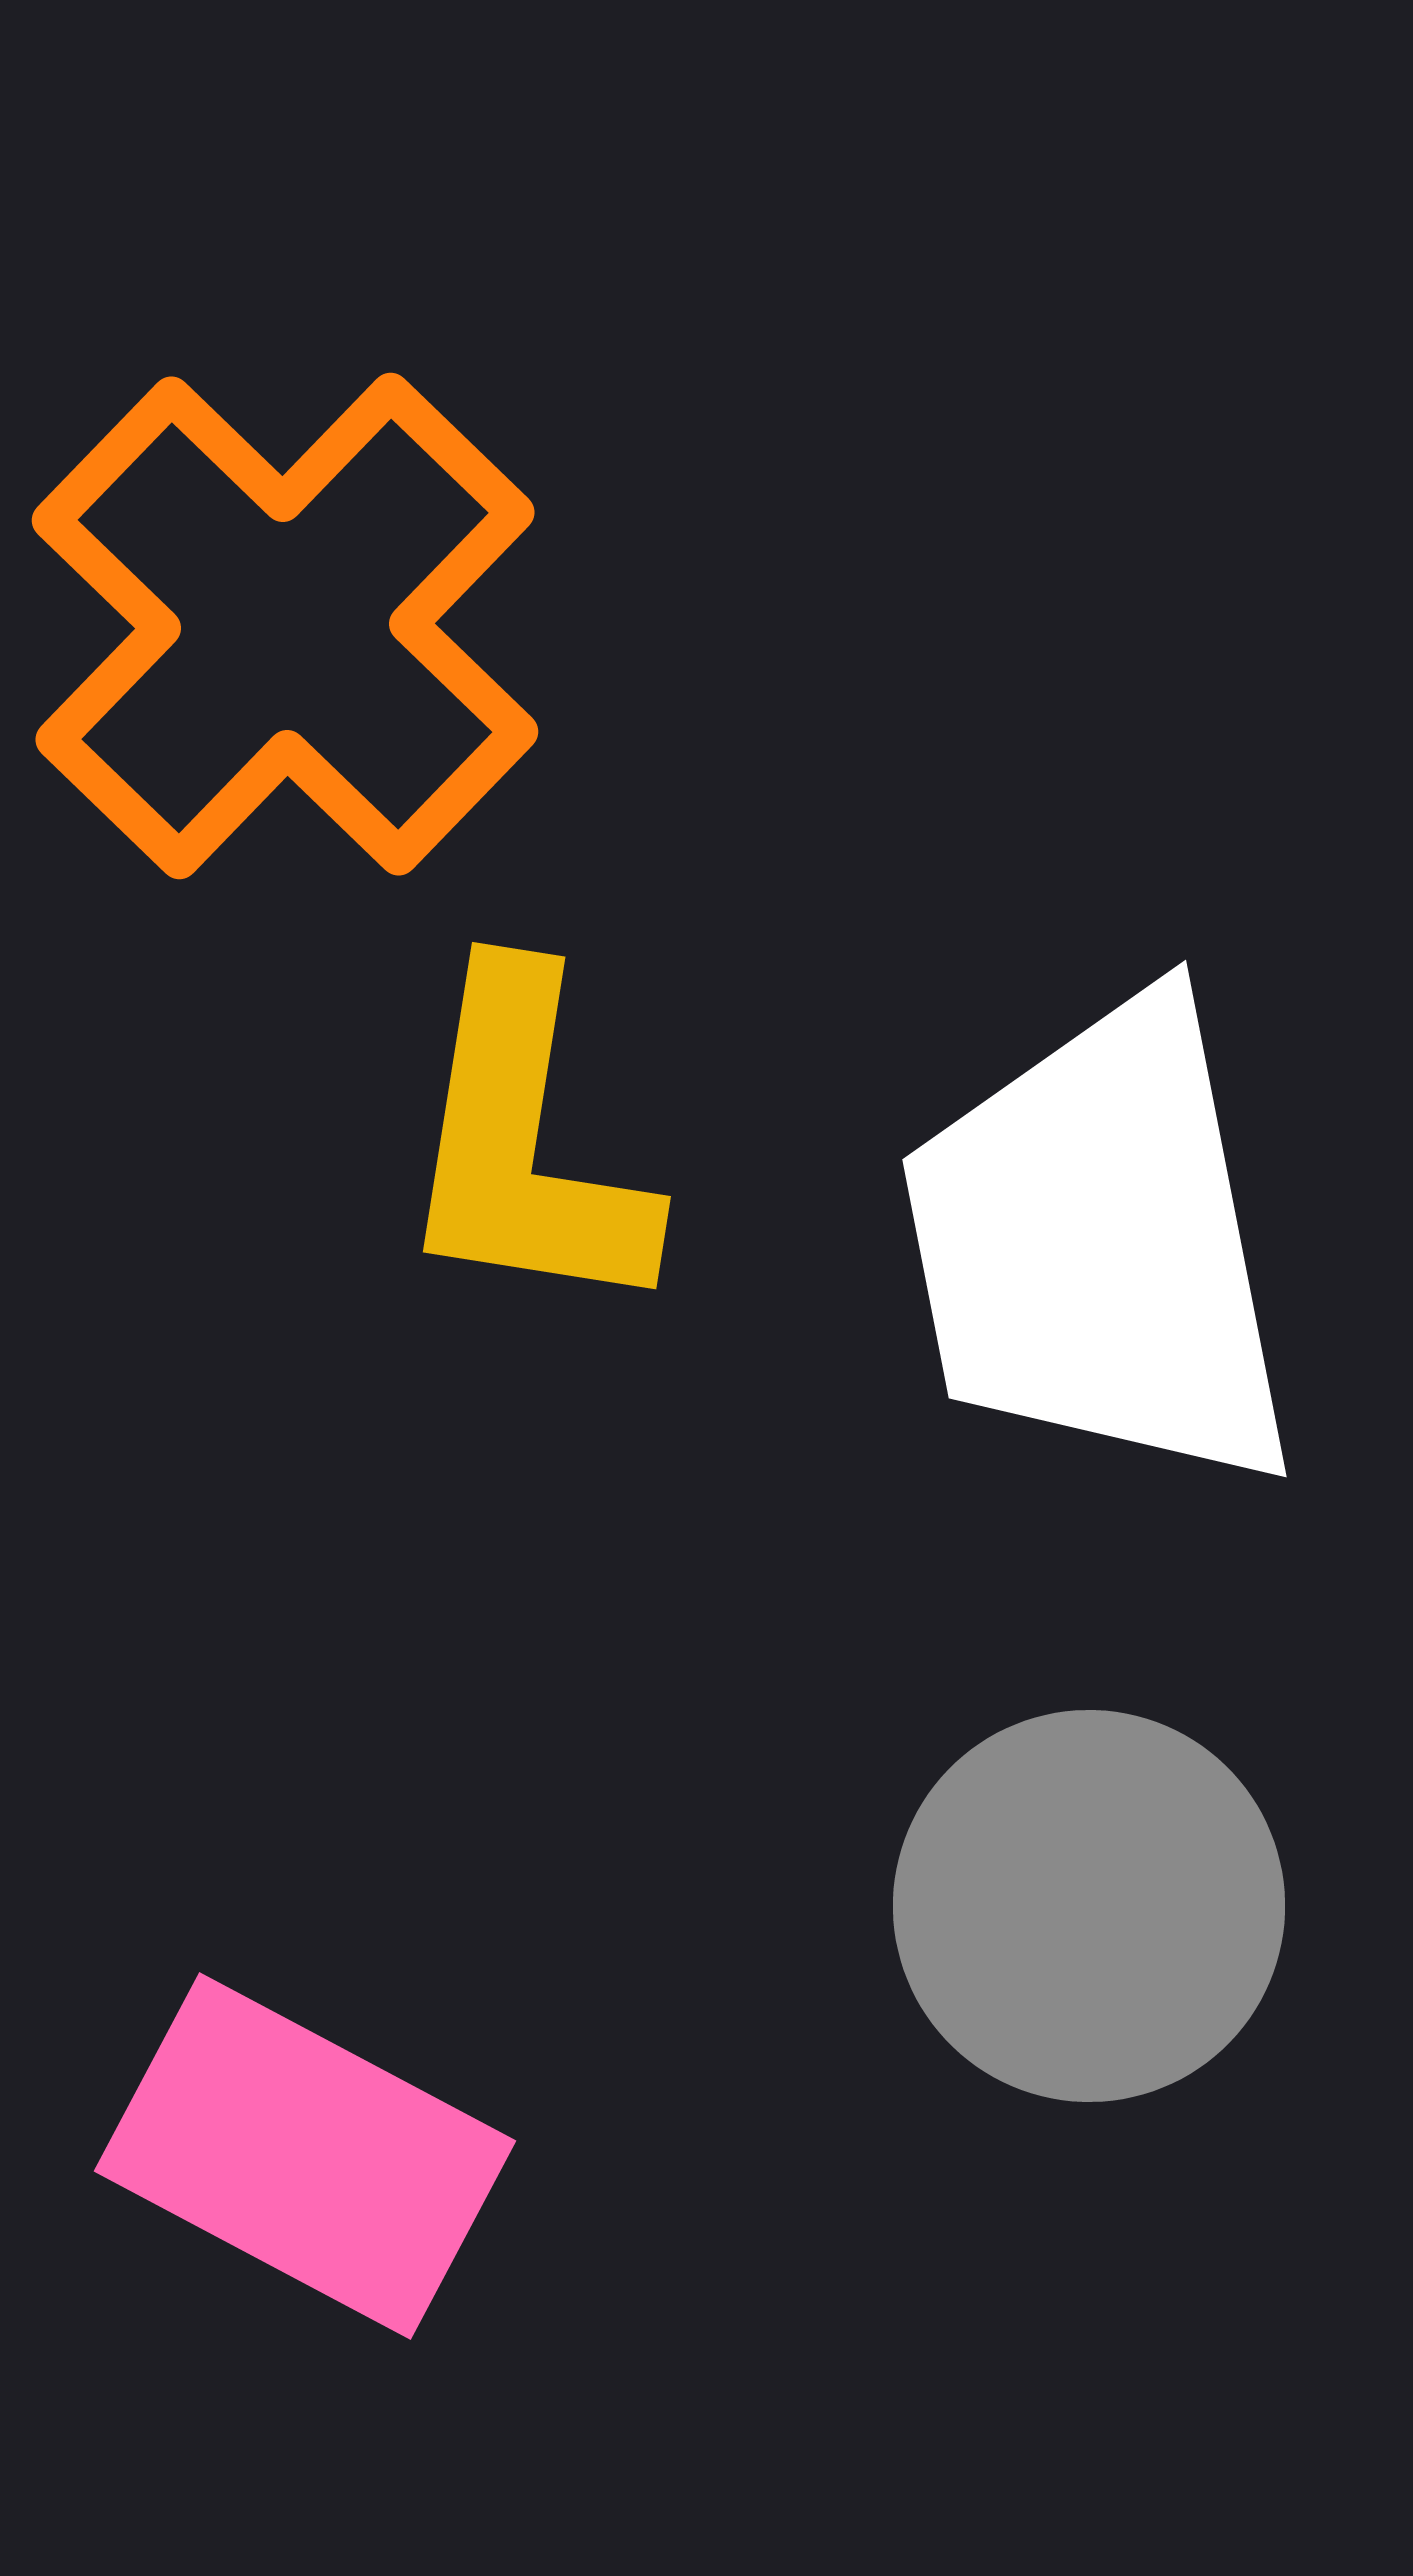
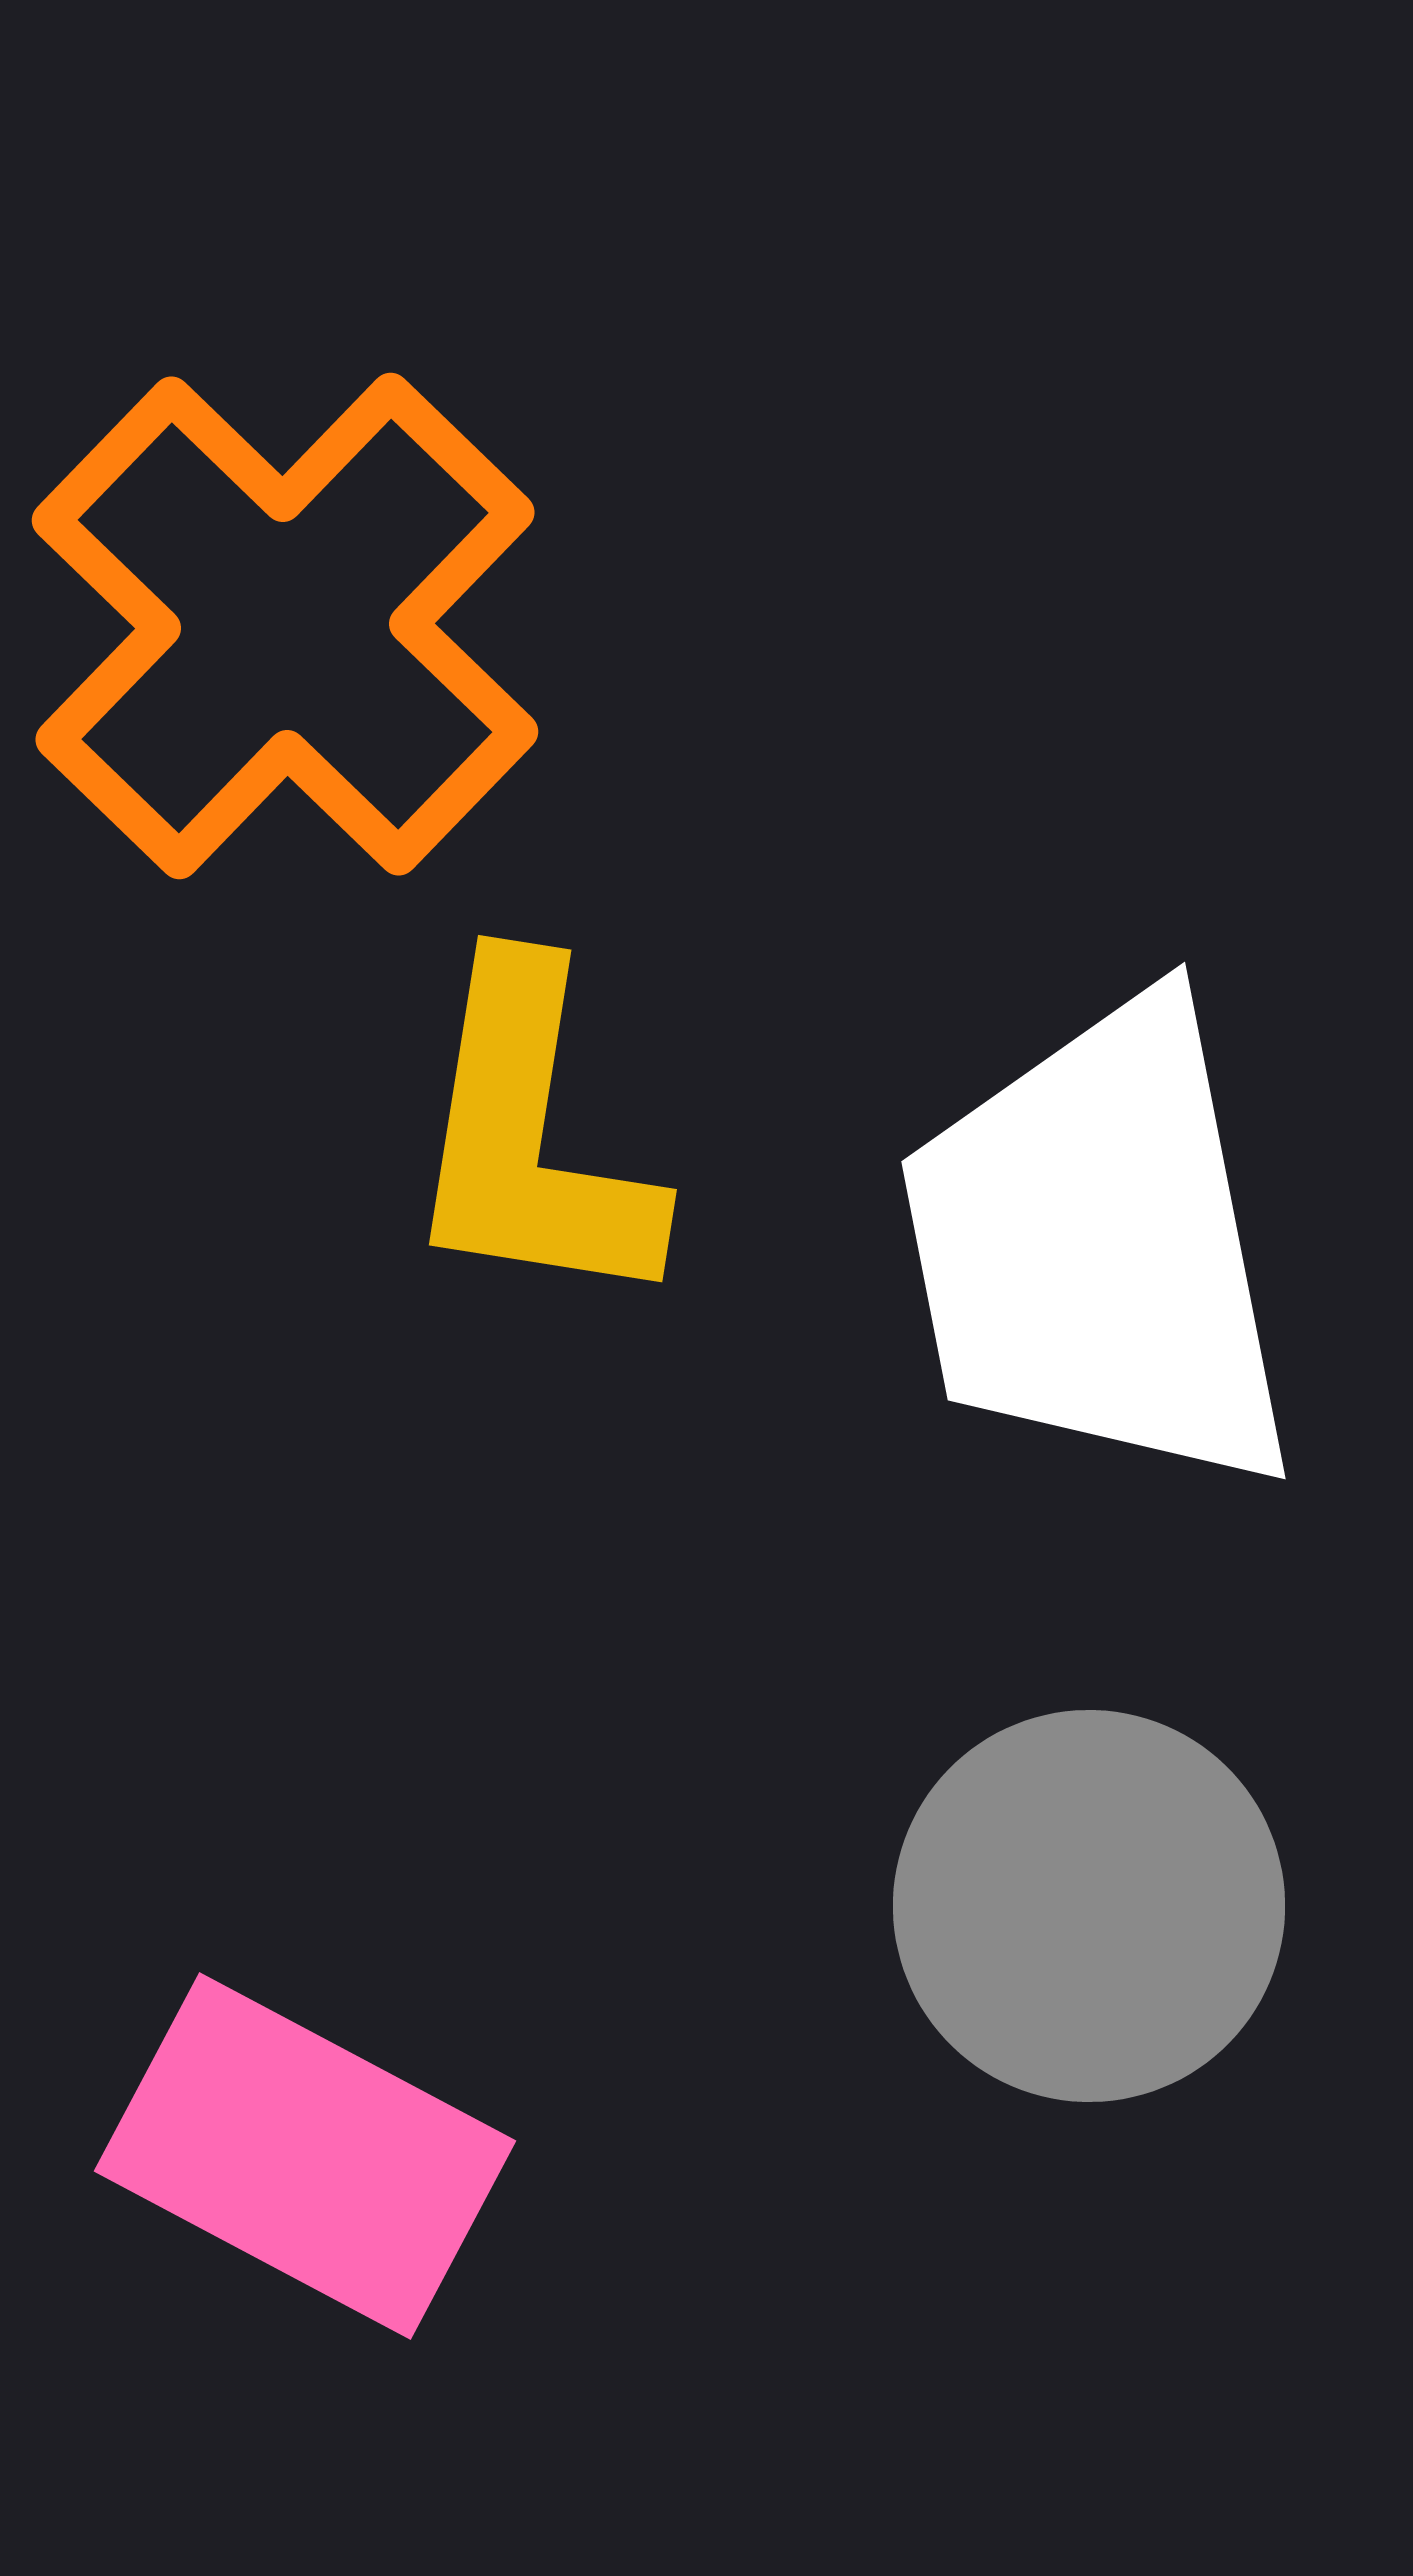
yellow L-shape: moved 6 px right, 7 px up
white trapezoid: moved 1 px left, 2 px down
